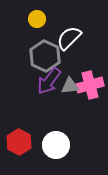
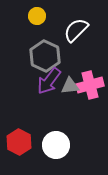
yellow circle: moved 3 px up
white semicircle: moved 7 px right, 8 px up
